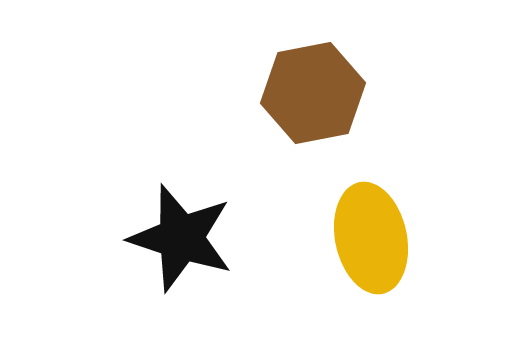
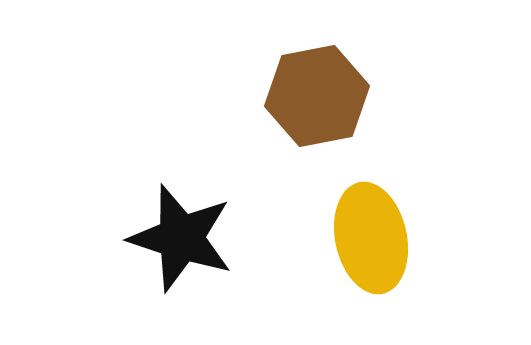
brown hexagon: moved 4 px right, 3 px down
